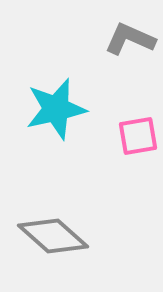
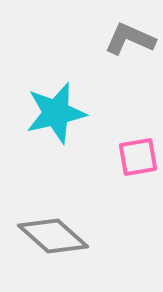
cyan star: moved 4 px down
pink square: moved 21 px down
